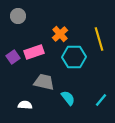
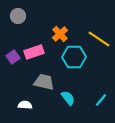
yellow line: rotated 40 degrees counterclockwise
